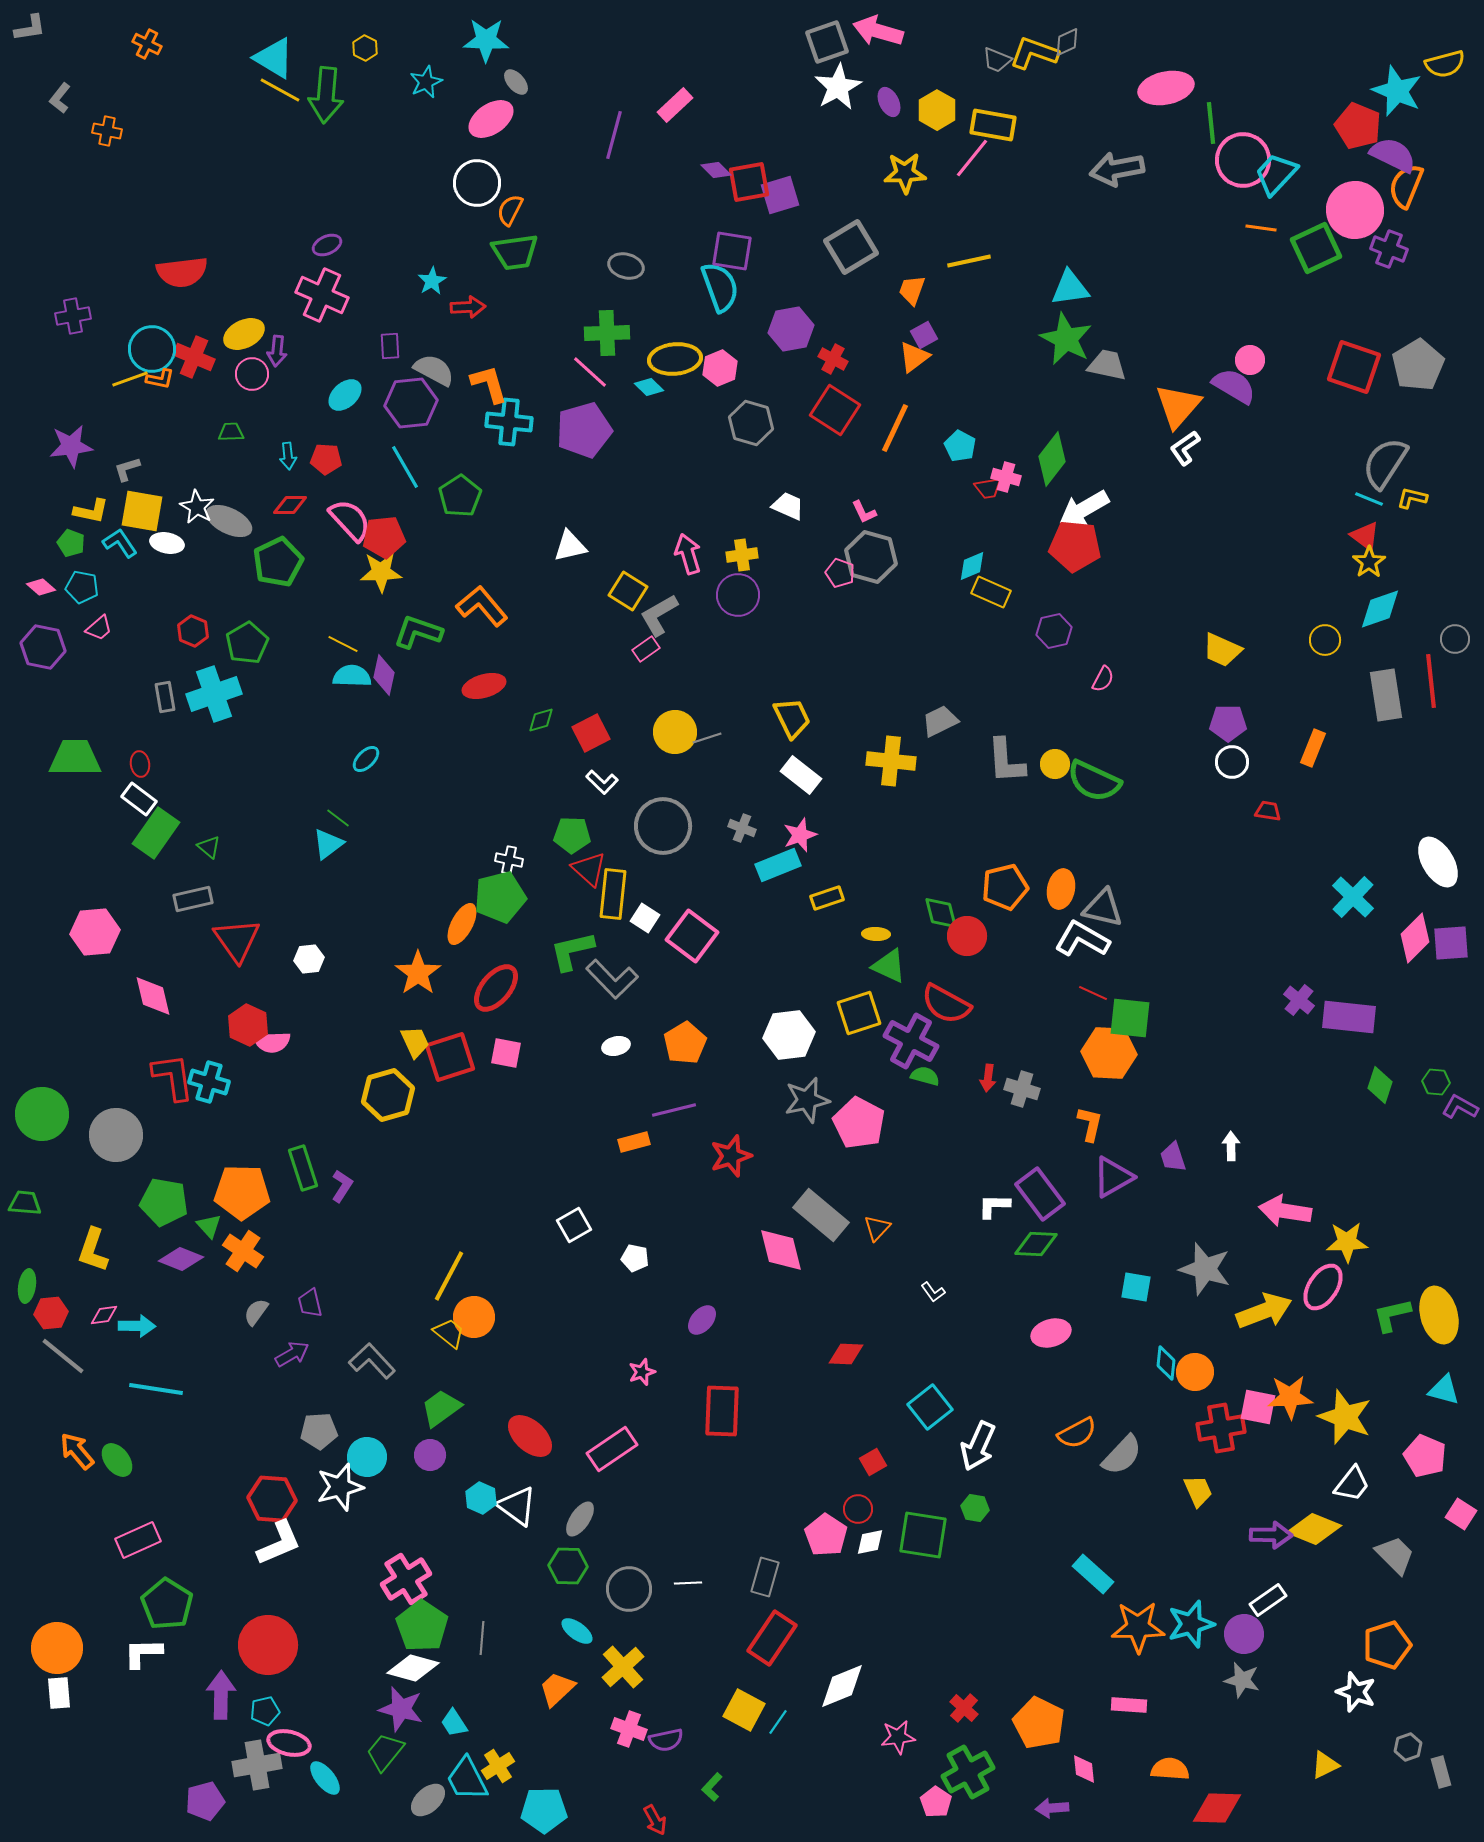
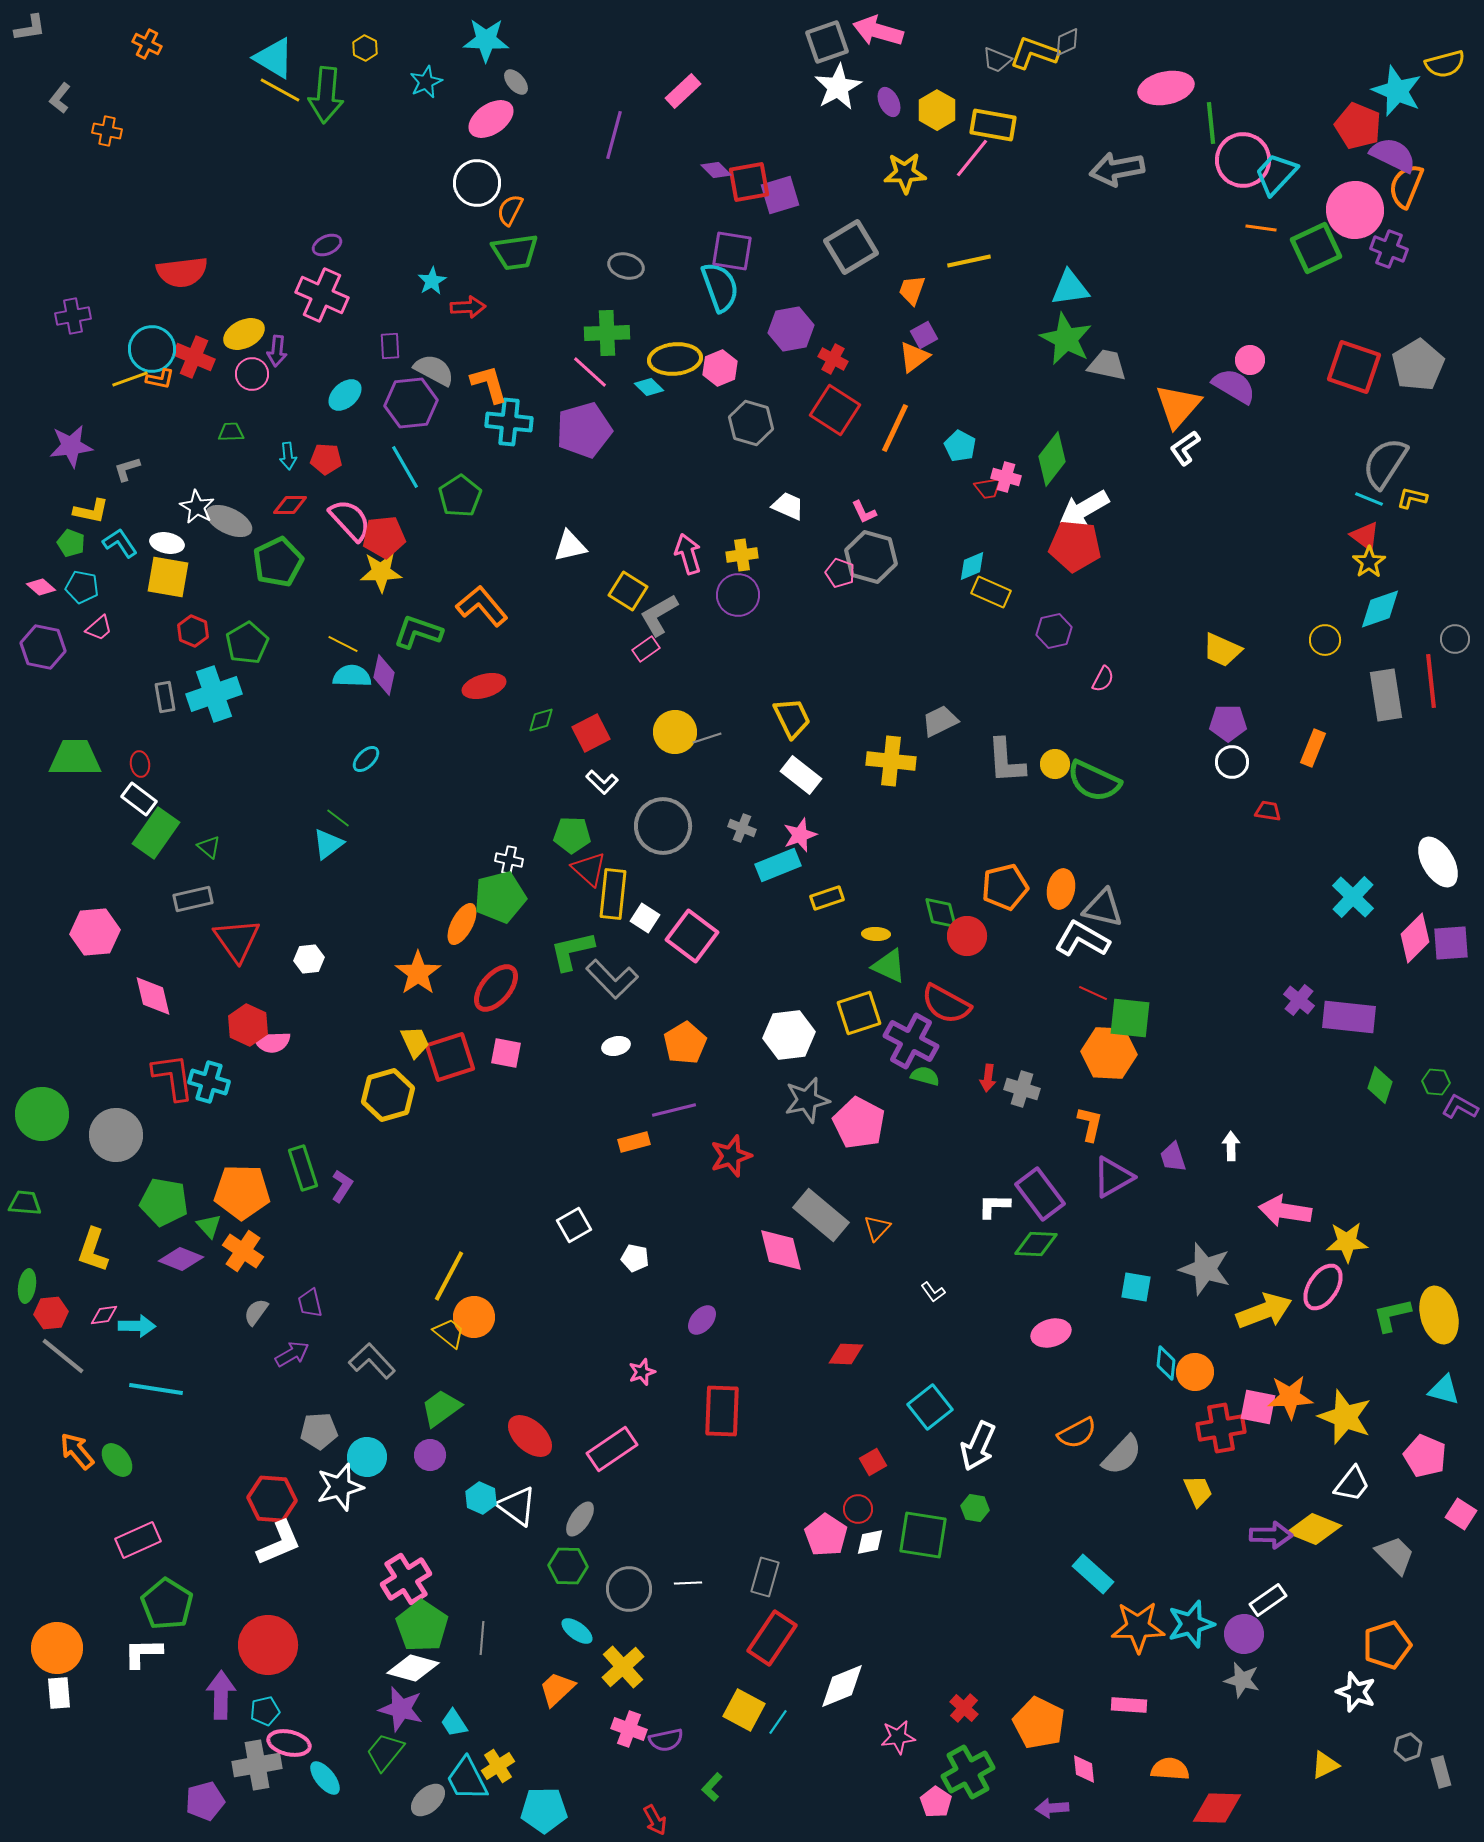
pink rectangle at (675, 105): moved 8 px right, 14 px up
yellow square at (142, 511): moved 26 px right, 66 px down
